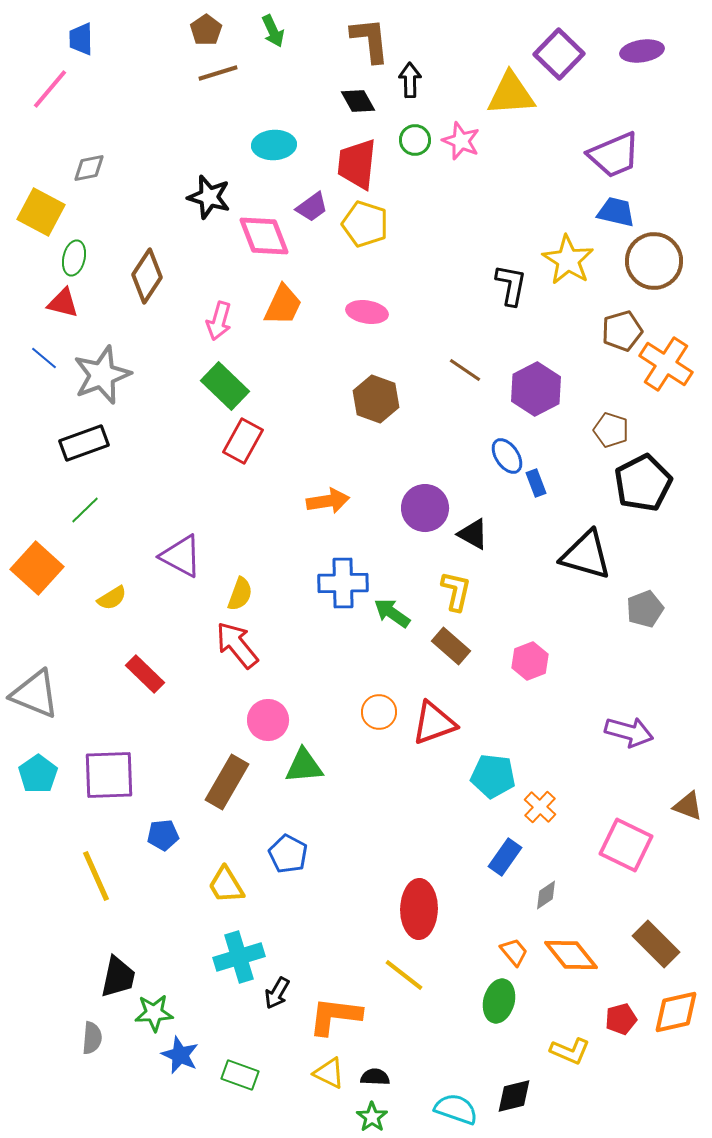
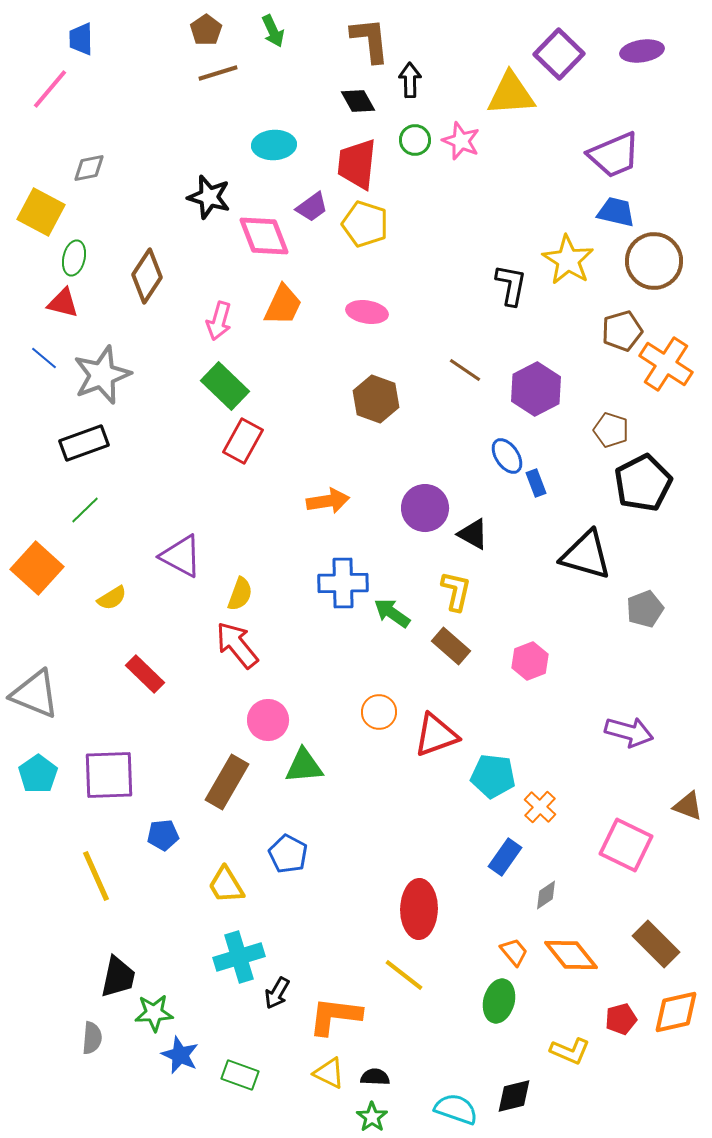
red triangle at (434, 723): moved 2 px right, 12 px down
